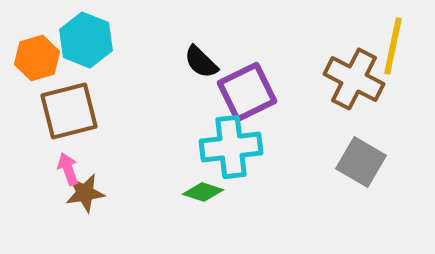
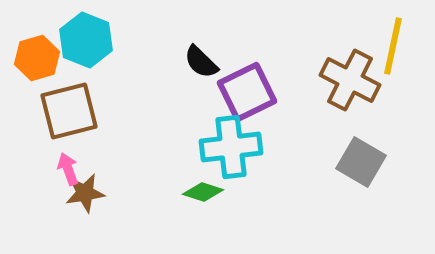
brown cross: moved 4 px left, 1 px down
